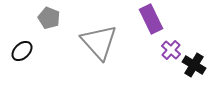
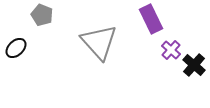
gray pentagon: moved 7 px left, 3 px up
black ellipse: moved 6 px left, 3 px up
black cross: rotated 10 degrees clockwise
